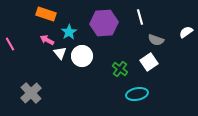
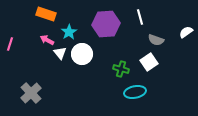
purple hexagon: moved 2 px right, 1 px down
pink line: rotated 48 degrees clockwise
white circle: moved 2 px up
green cross: moved 1 px right; rotated 21 degrees counterclockwise
cyan ellipse: moved 2 px left, 2 px up
